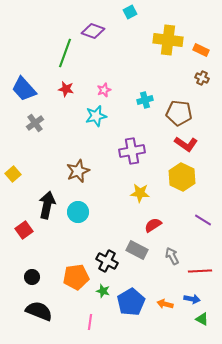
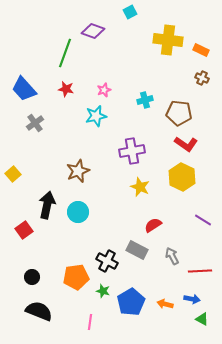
yellow star: moved 6 px up; rotated 18 degrees clockwise
